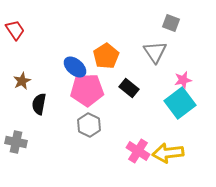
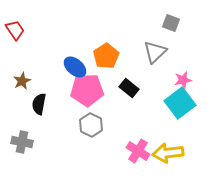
gray triangle: rotated 20 degrees clockwise
gray hexagon: moved 2 px right
gray cross: moved 6 px right
